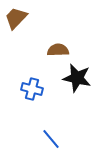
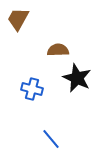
brown trapezoid: moved 2 px right, 1 px down; rotated 15 degrees counterclockwise
black star: rotated 12 degrees clockwise
